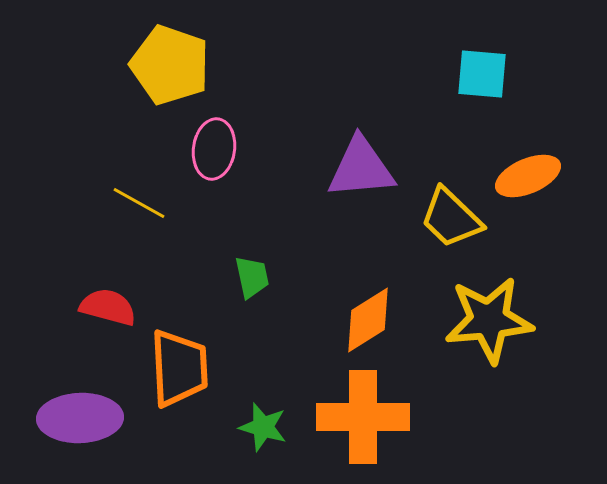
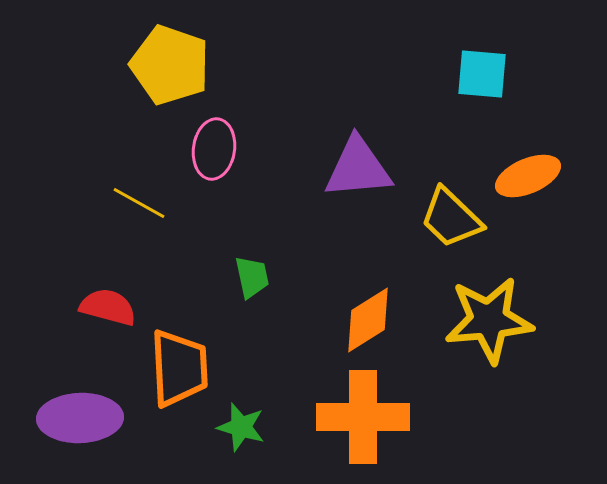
purple triangle: moved 3 px left
green star: moved 22 px left
